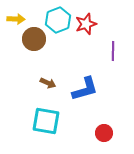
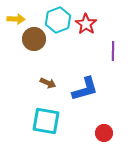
red star: rotated 20 degrees counterclockwise
